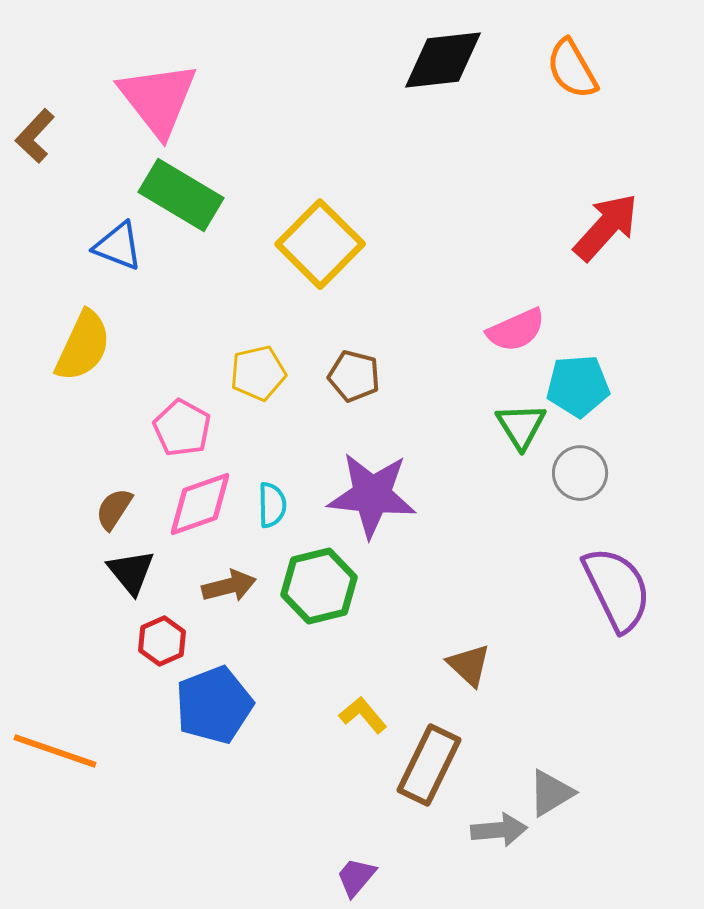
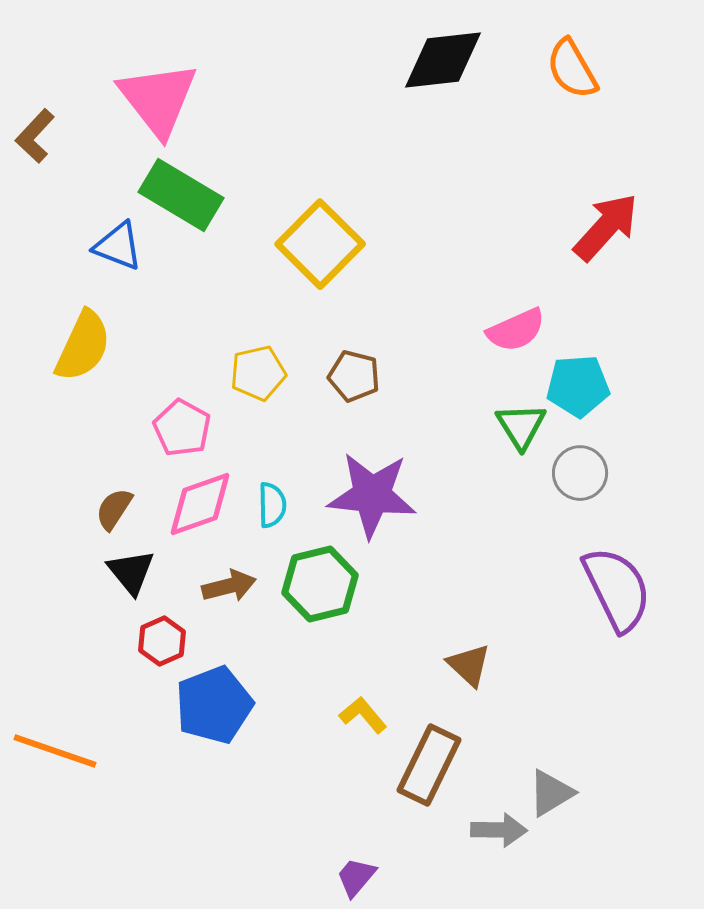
green hexagon: moved 1 px right, 2 px up
gray arrow: rotated 6 degrees clockwise
